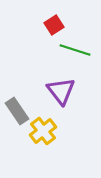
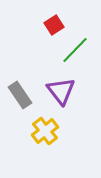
green line: rotated 64 degrees counterclockwise
gray rectangle: moved 3 px right, 16 px up
yellow cross: moved 2 px right
